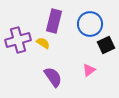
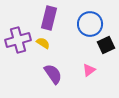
purple rectangle: moved 5 px left, 3 px up
purple semicircle: moved 3 px up
